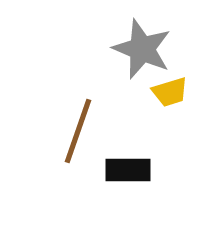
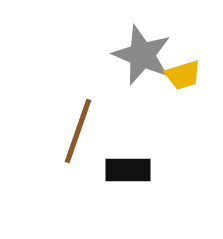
gray star: moved 6 px down
yellow trapezoid: moved 13 px right, 17 px up
